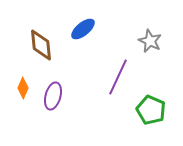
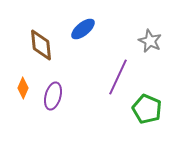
green pentagon: moved 4 px left, 1 px up
